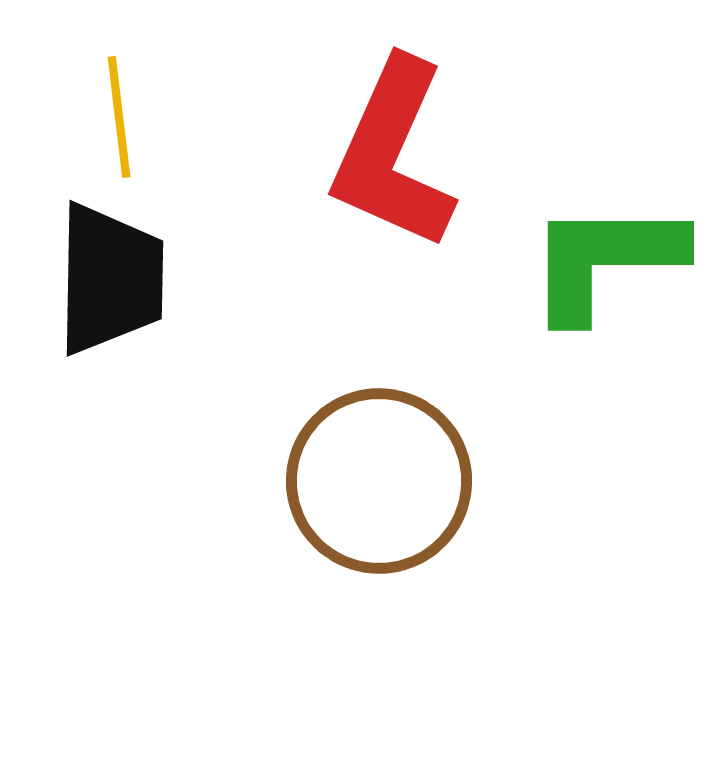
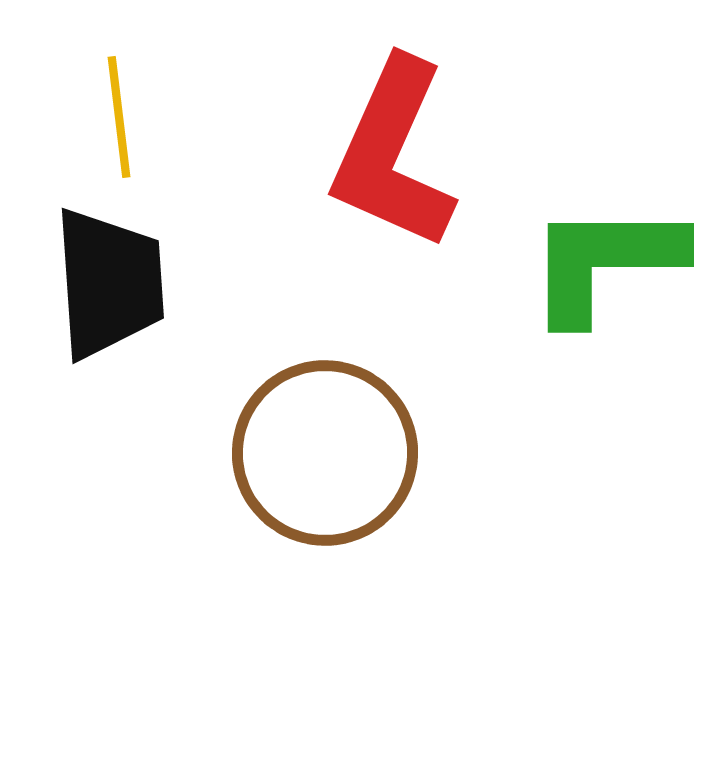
green L-shape: moved 2 px down
black trapezoid: moved 1 px left, 4 px down; rotated 5 degrees counterclockwise
brown circle: moved 54 px left, 28 px up
